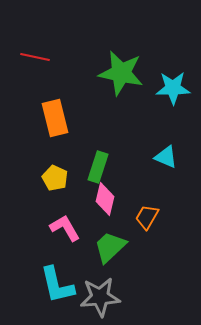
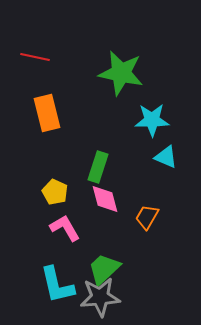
cyan star: moved 21 px left, 32 px down
orange rectangle: moved 8 px left, 5 px up
yellow pentagon: moved 14 px down
pink diamond: rotated 28 degrees counterclockwise
green trapezoid: moved 6 px left, 22 px down
